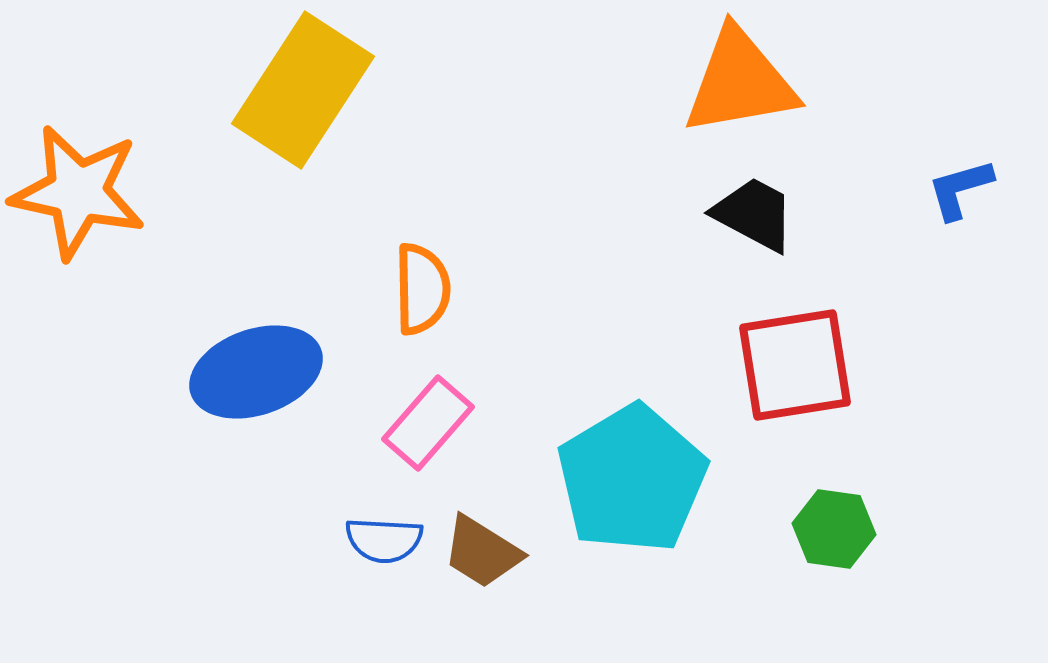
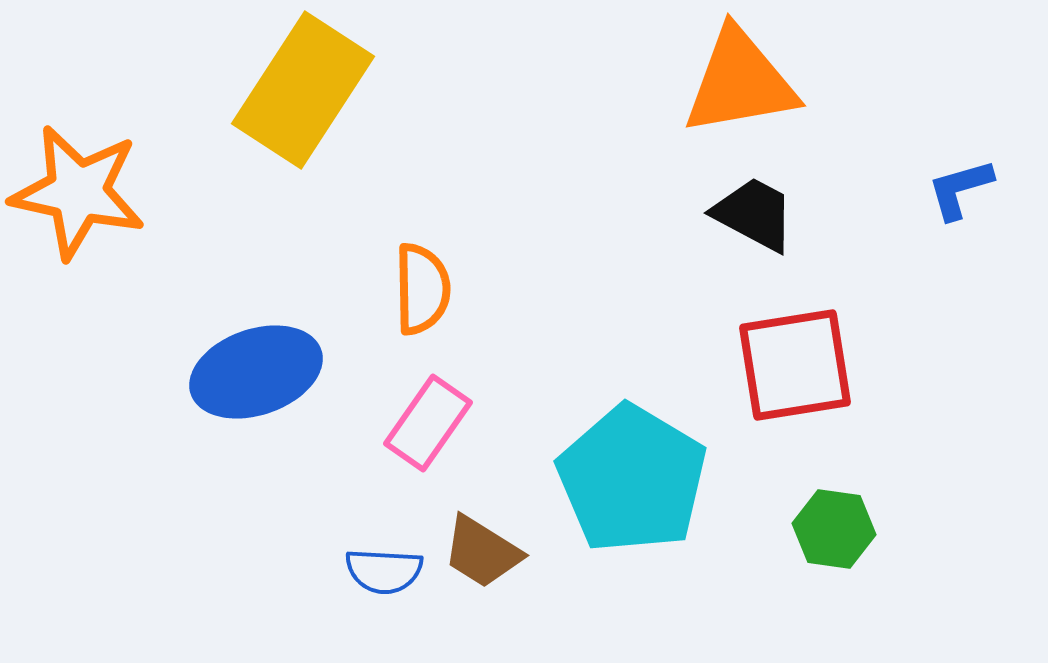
pink rectangle: rotated 6 degrees counterclockwise
cyan pentagon: rotated 10 degrees counterclockwise
blue semicircle: moved 31 px down
